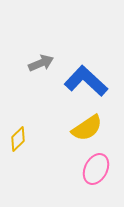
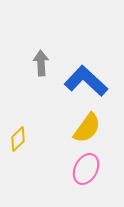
gray arrow: rotated 70 degrees counterclockwise
yellow semicircle: rotated 20 degrees counterclockwise
pink ellipse: moved 10 px left
